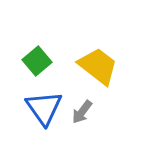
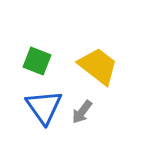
green square: rotated 28 degrees counterclockwise
blue triangle: moved 1 px up
